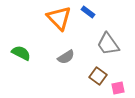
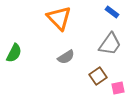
blue rectangle: moved 24 px right
gray trapezoid: moved 2 px right; rotated 110 degrees counterclockwise
green semicircle: moved 7 px left; rotated 90 degrees clockwise
brown square: rotated 18 degrees clockwise
